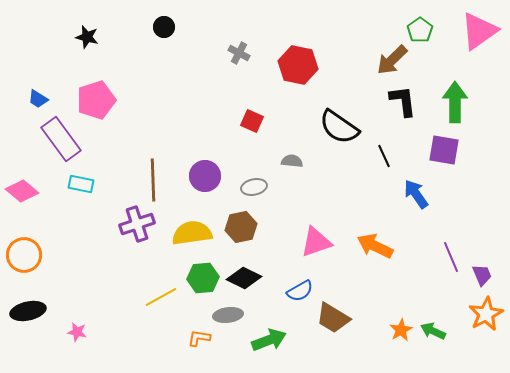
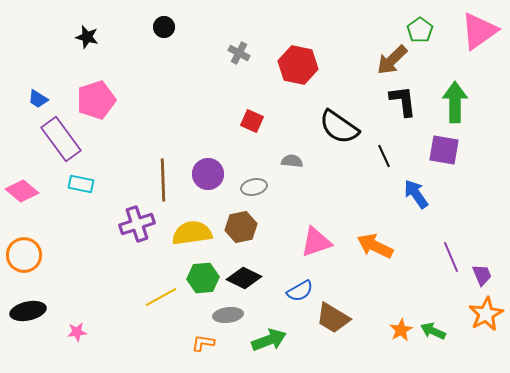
purple circle at (205, 176): moved 3 px right, 2 px up
brown line at (153, 180): moved 10 px right
pink star at (77, 332): rotated 18 degrees counterclockwise
orange L-shape at (199, 338): moved 4 px right, 5 px down
